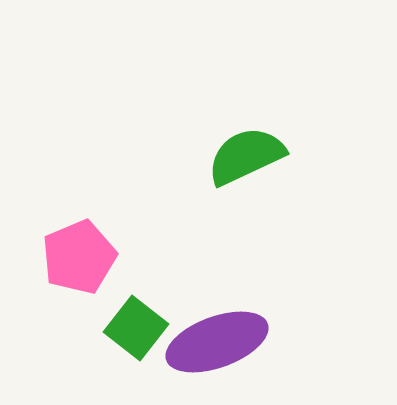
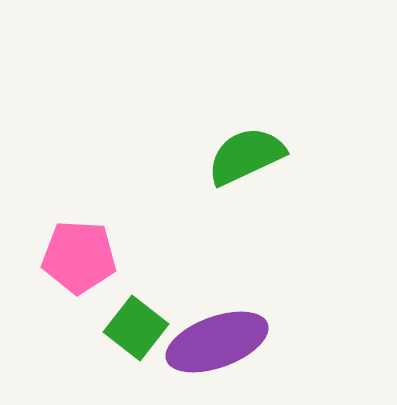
pink pentagon: rotated 26 degrees clockwise
